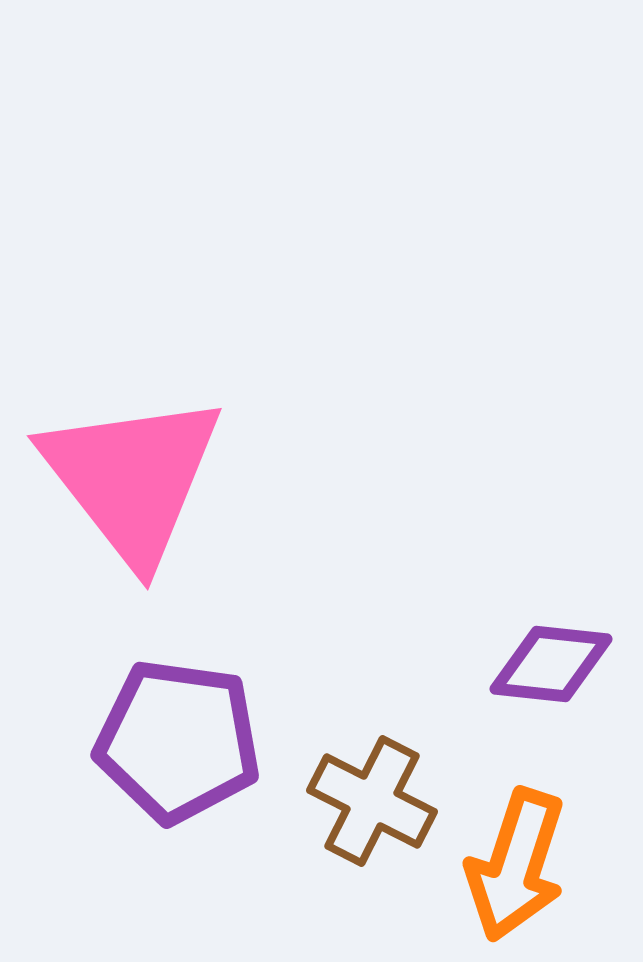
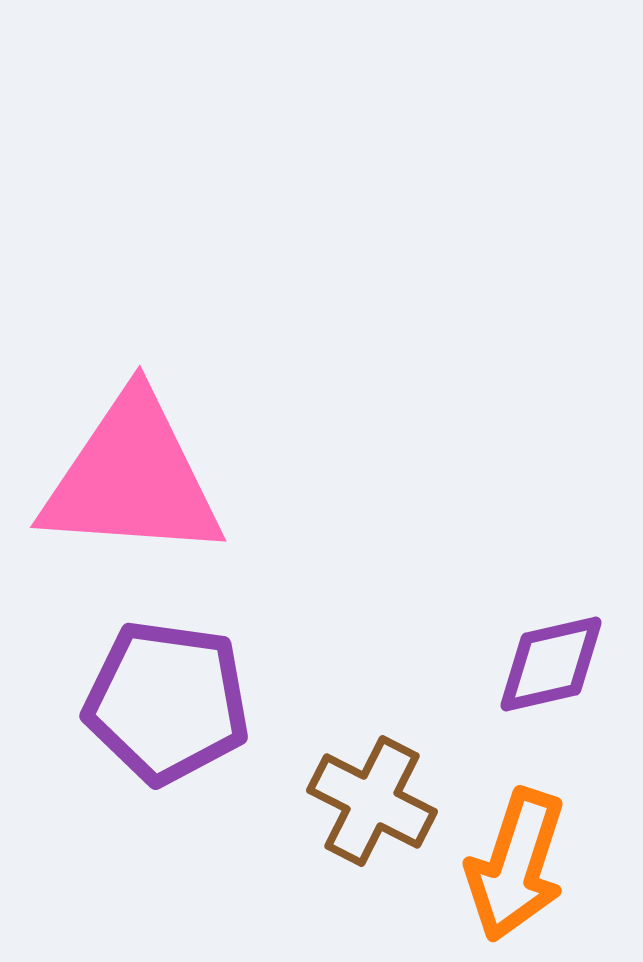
pink triangle: rotated 48 degrees counterclockwise
purple diamond: rotated 19 degrees counterclockwise
purple pentagon: moved 11 px left, 39 px up
